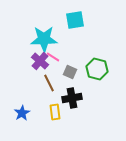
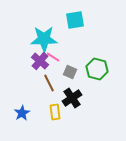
black cross: rotated 24 degrees counterclockwise
